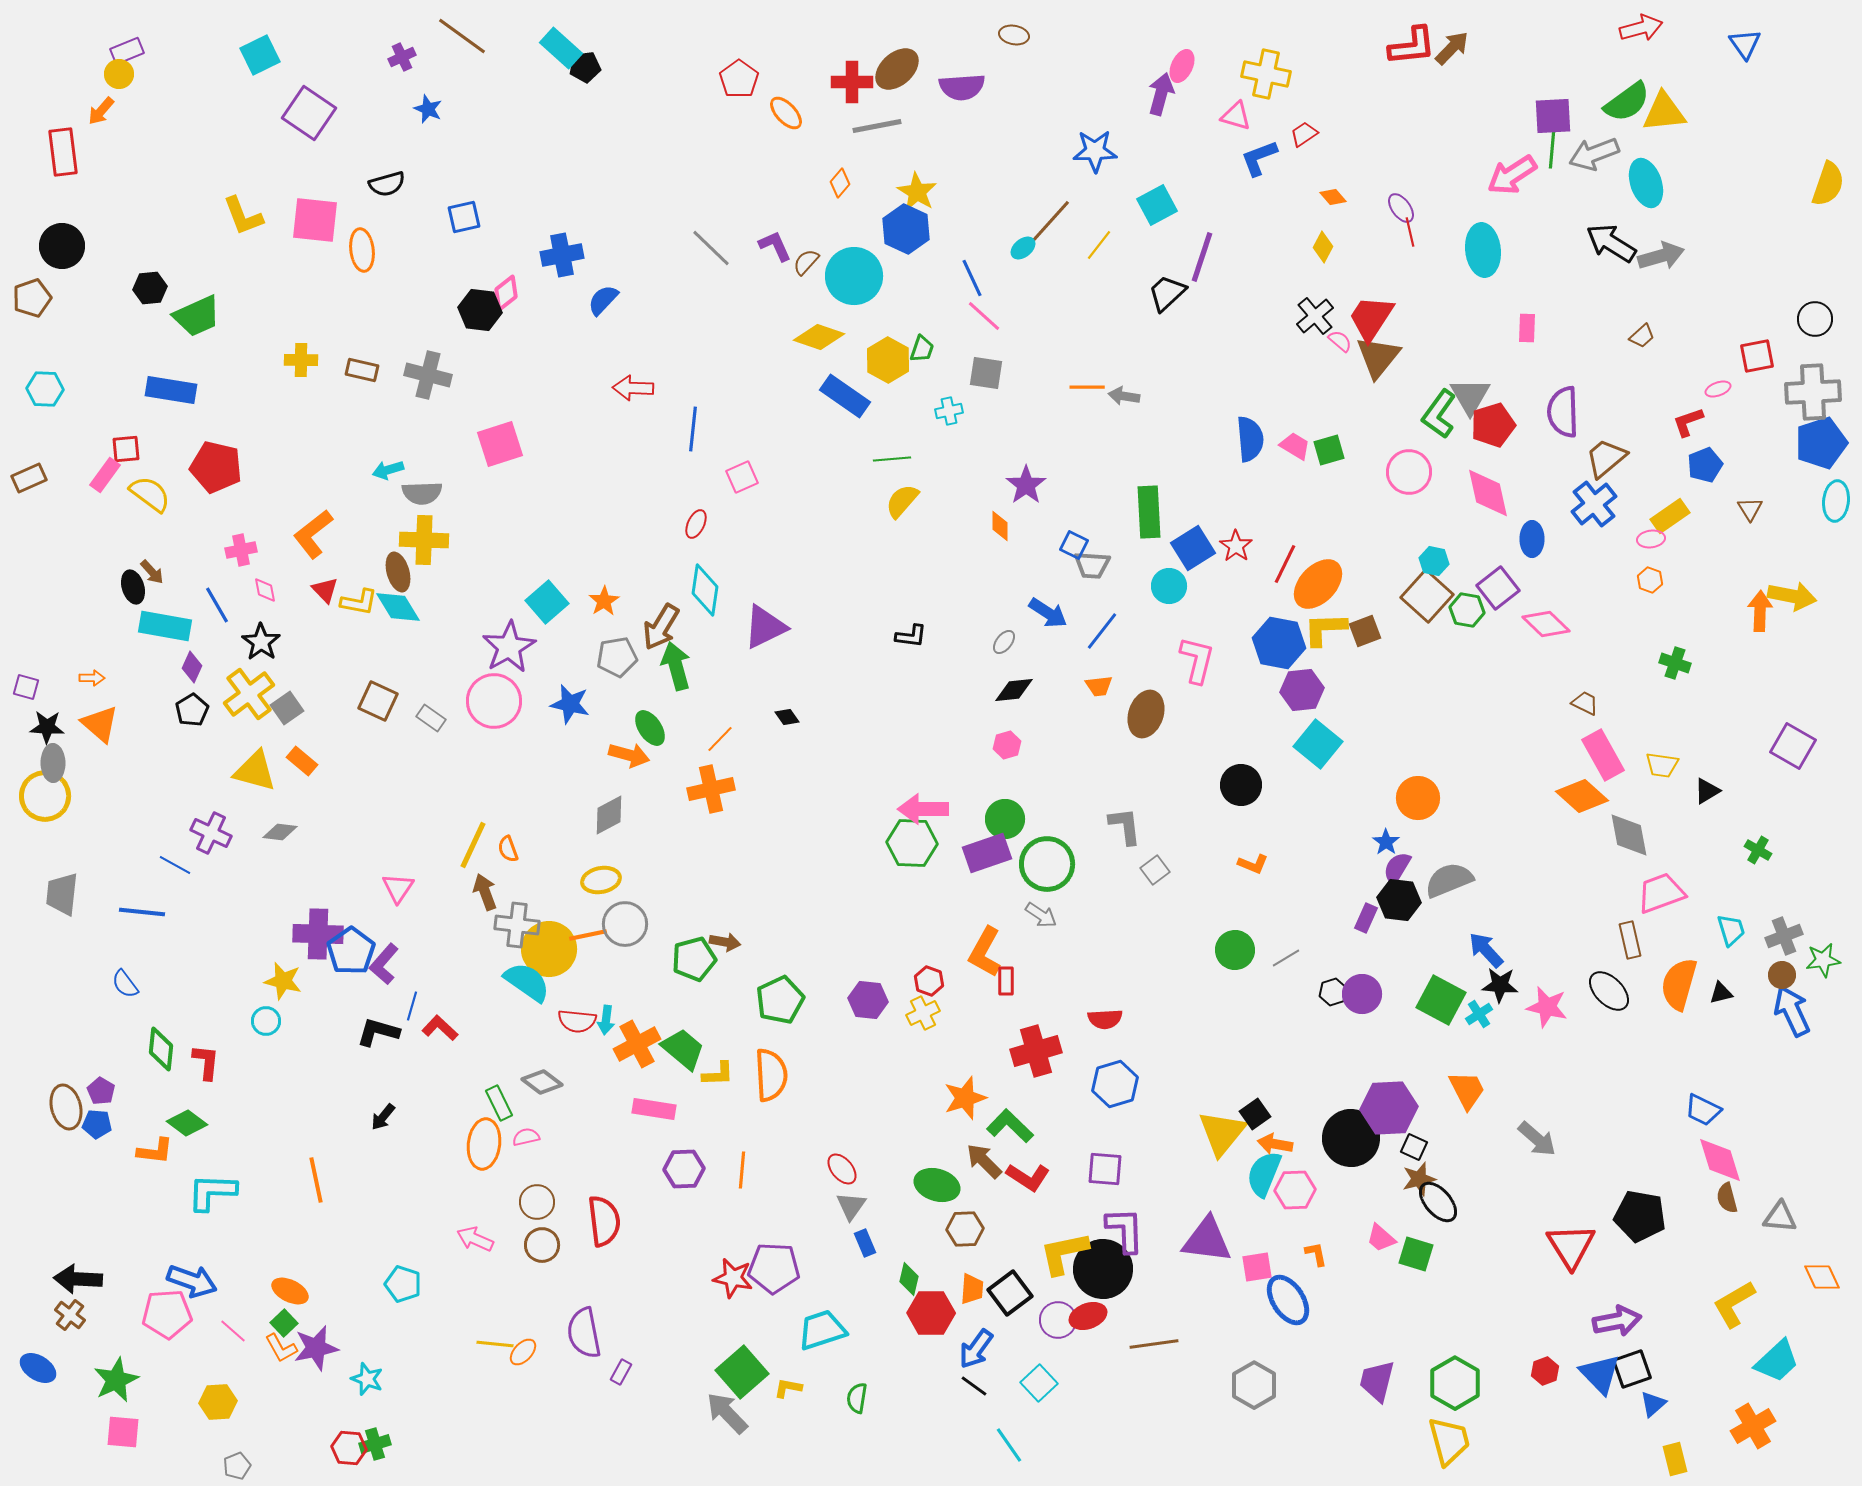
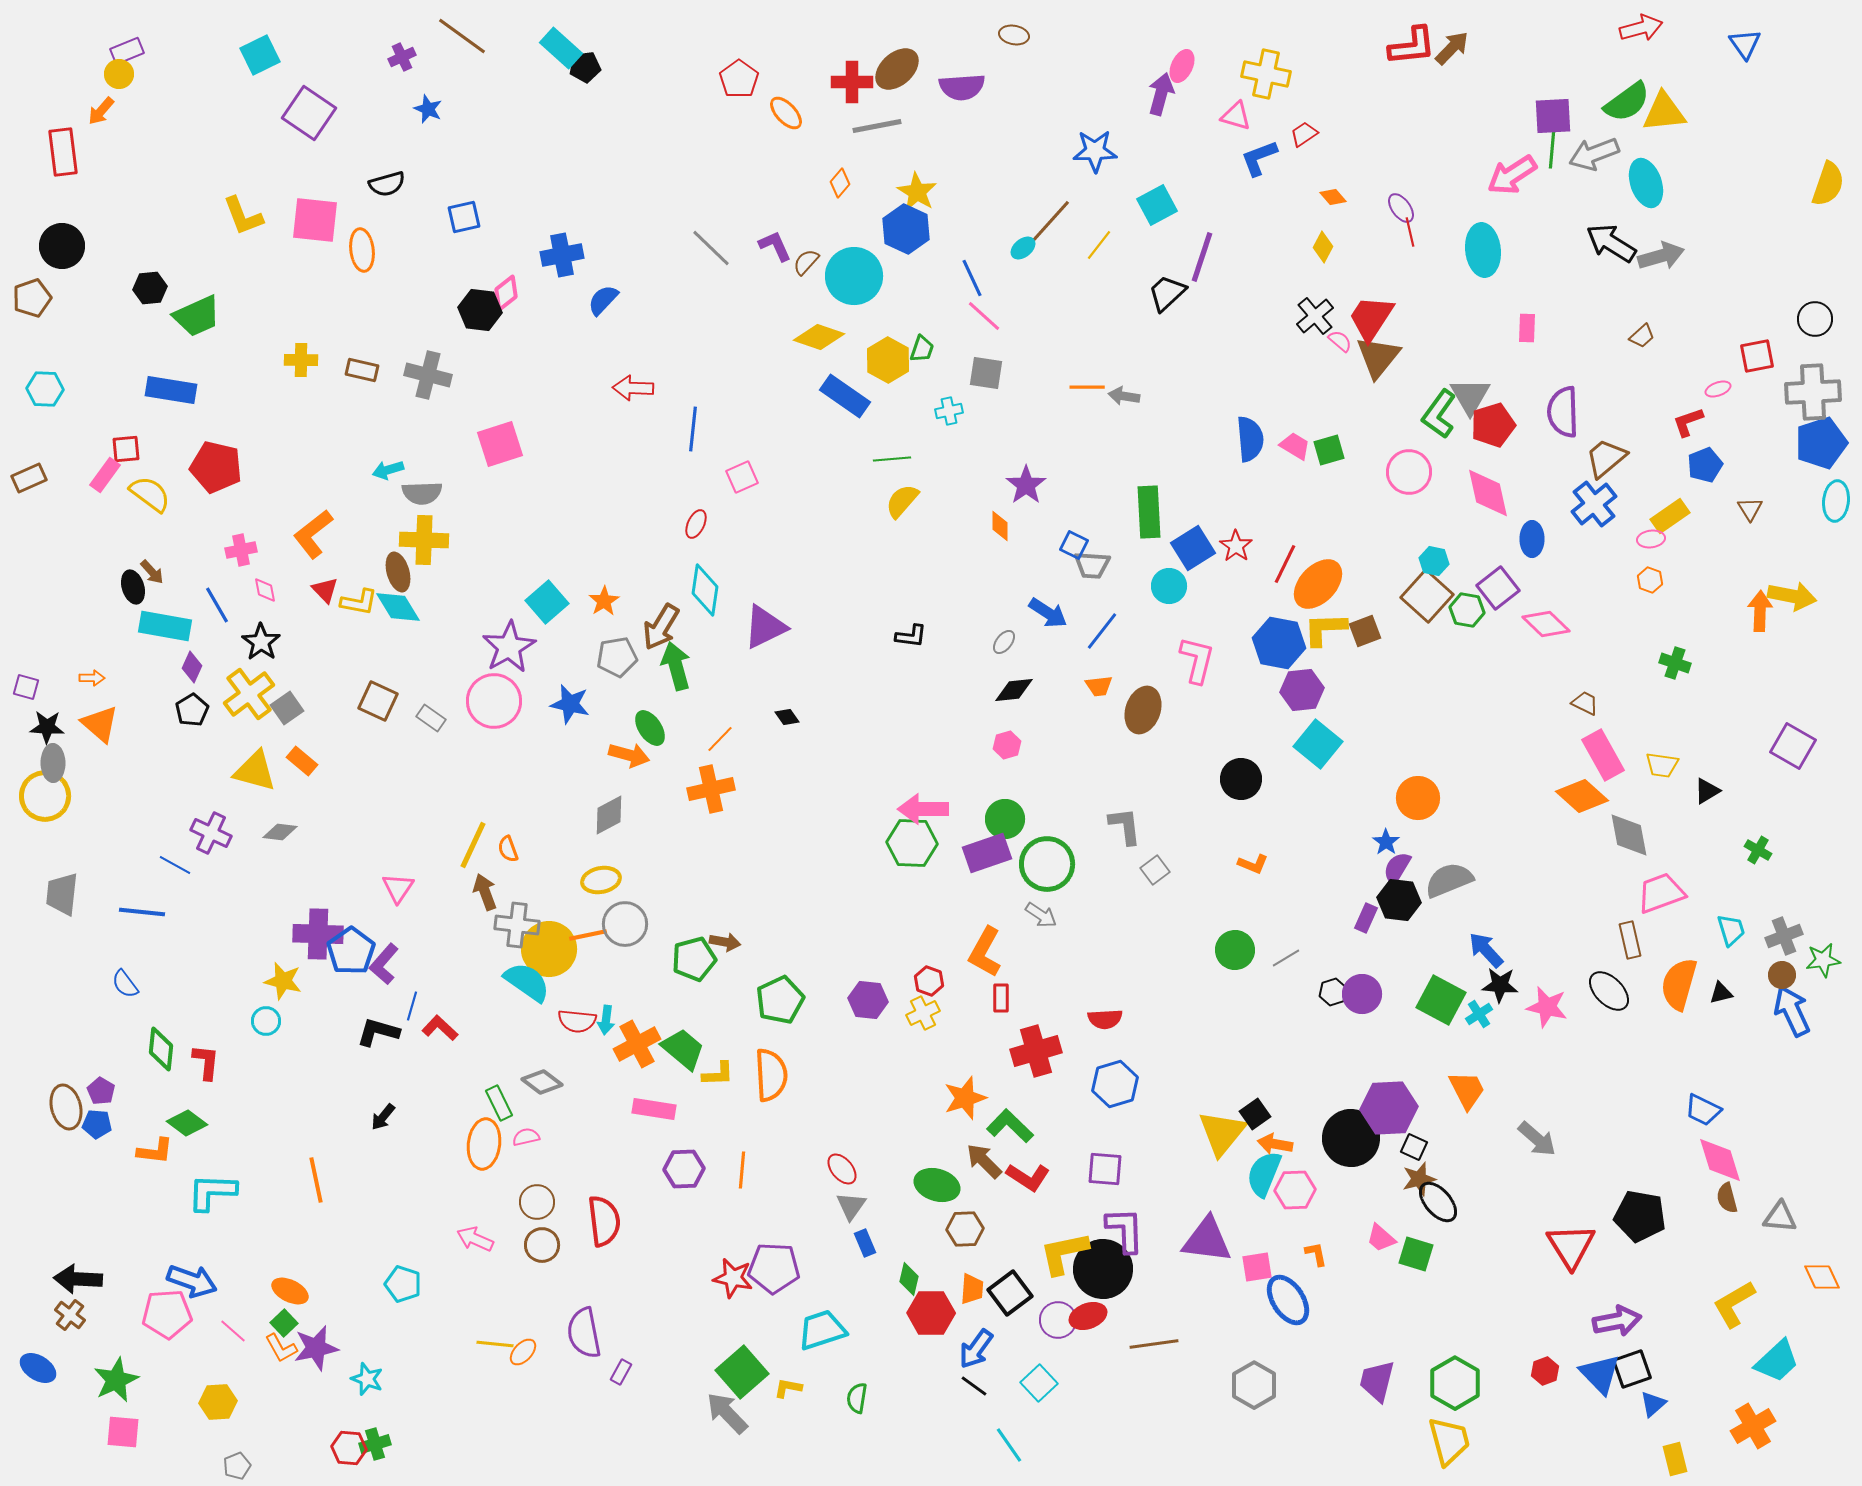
brown ellipse at (1146, 714): moved 3 px left, 4 px up
black circle at (1241, 785): moved 6 px up
red rectangle at (1006, 981): moved 5 px left, 17 px down
